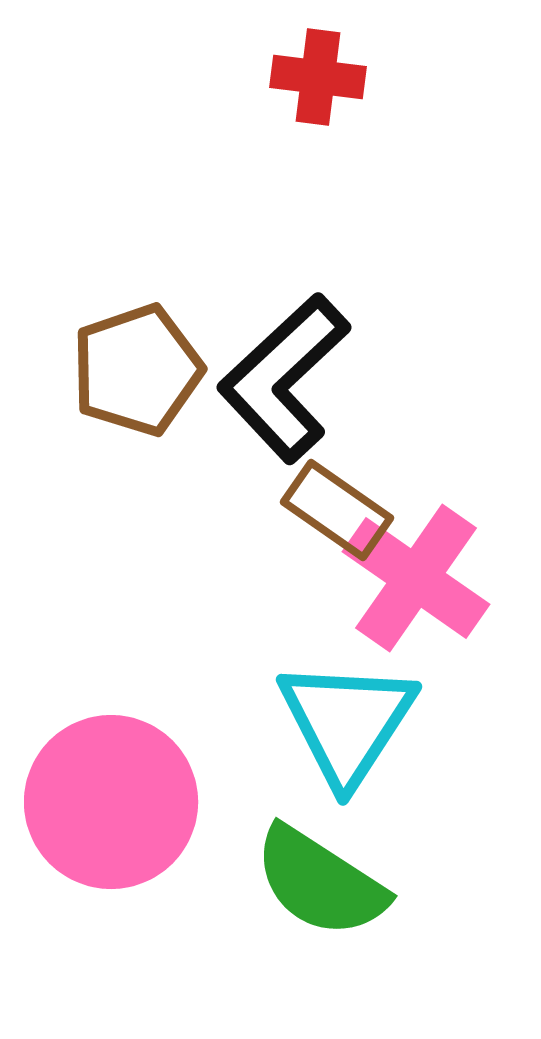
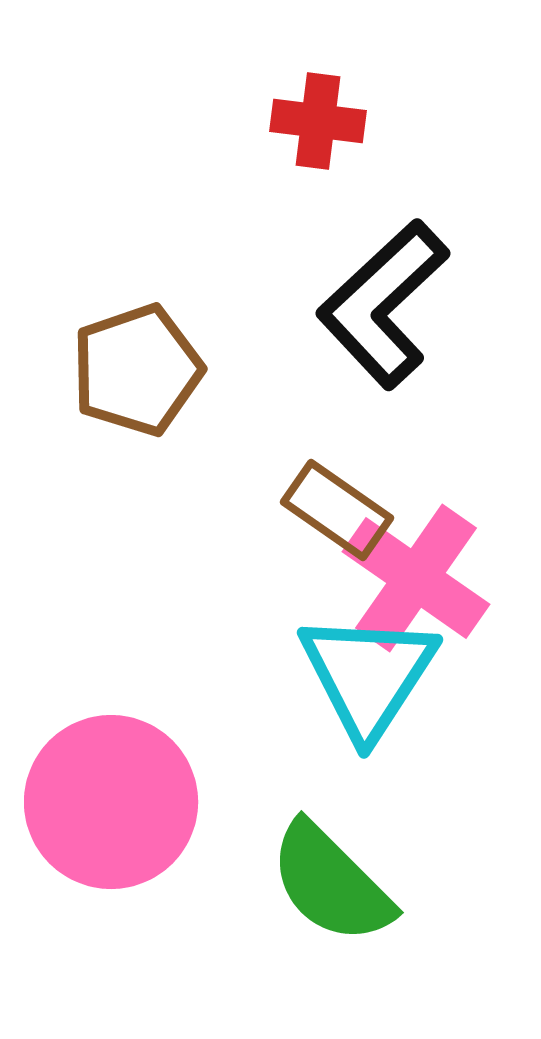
red cross: moved 44 px down
black L-shape: moved 99 px right, 74 px up
cyan triangle: moved 21 px right, 47 px up
green semicircle: moved 11 px right, 1 px down; rotated 12 degrees clockwise
